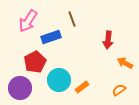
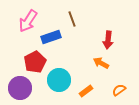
orange arrow: moved 24 px left
orange rectangle: moved 4 px right, 4 px down
